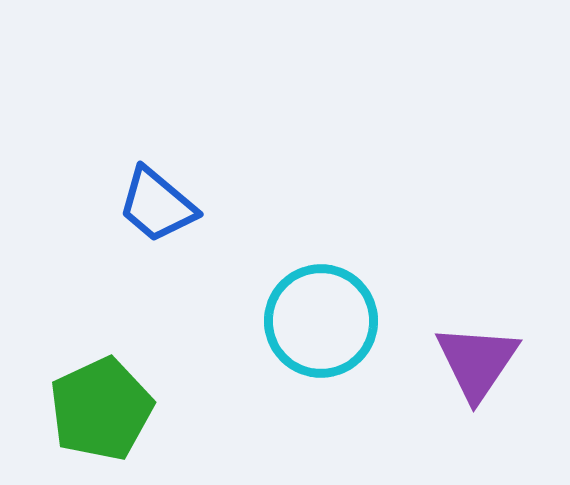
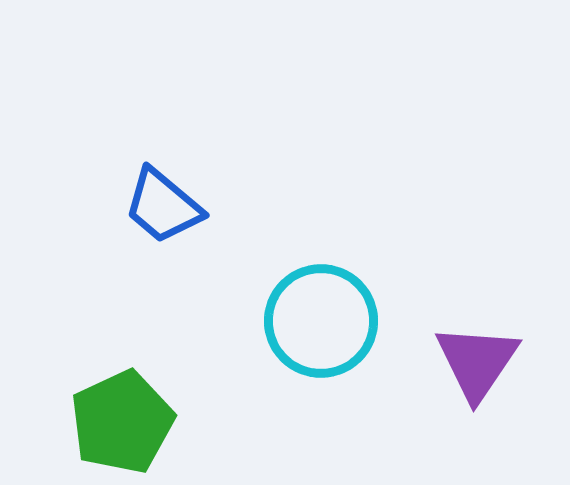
blue trapezoid: moved 6 px right, 1 px down
green pentagon: moved 21 px right, 13 px down
